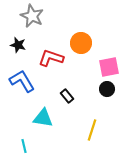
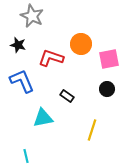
orange circle: moved 1 px down
pink square: moved 8 px up
blue L-shape: rotated 8 degrees clockwise
black rectangle: rotated 16 degrees counterclockwise
cyan triangle: rotated 20 degrees counterclockwise
cyan line: moved 2 px right, 10 px down
